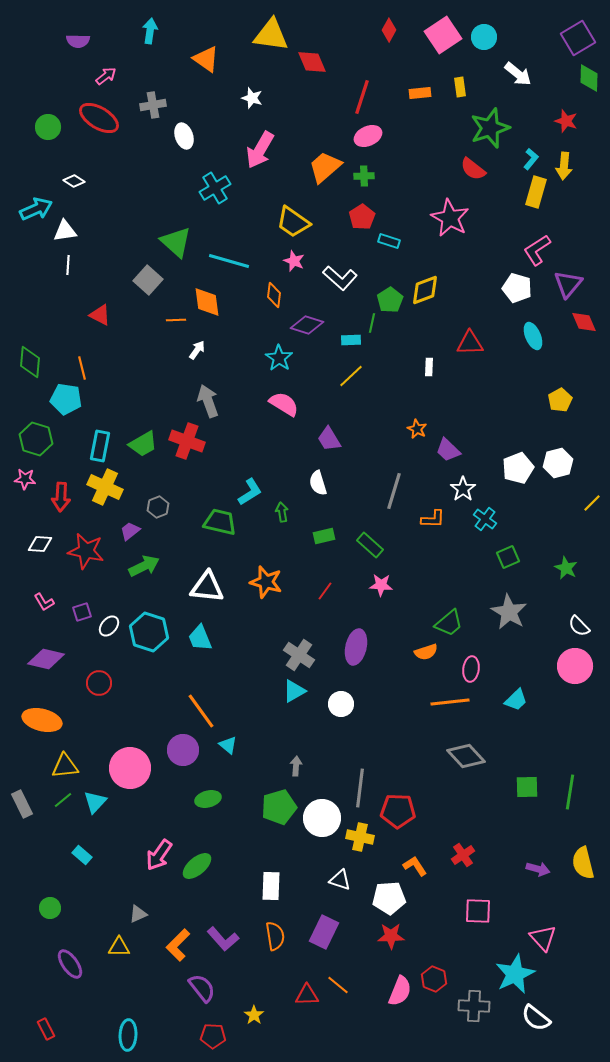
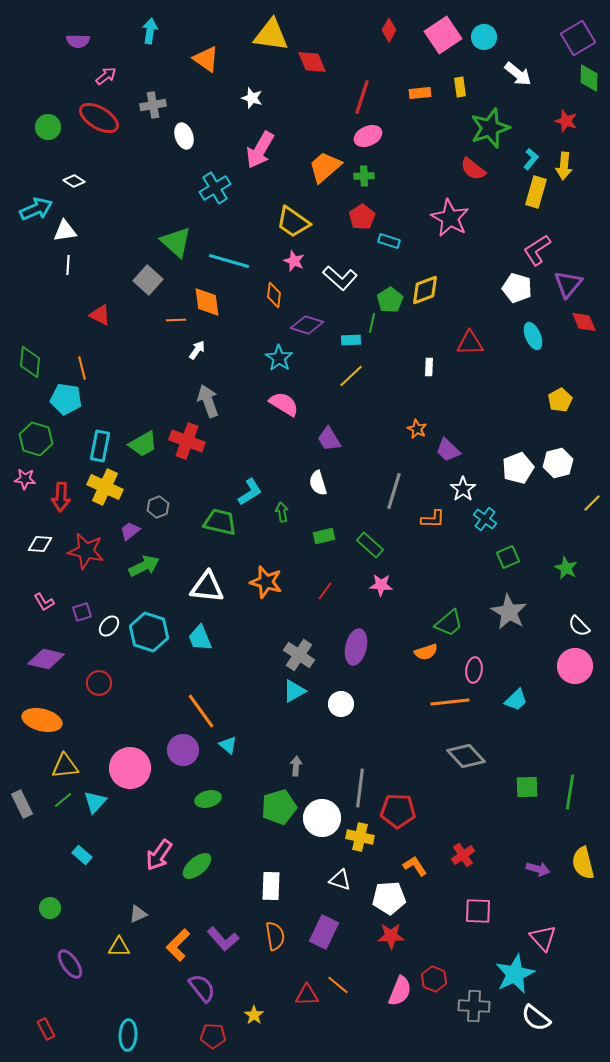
pink ellipse at (471, 669): moved 3 px right, 1 px down
